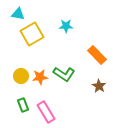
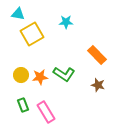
cyan star: moved 4 px up
yellow circle: moved 1 px up
brown star: moved 1 px left, 1 px up; rotated 16 degrees counterclockwise
